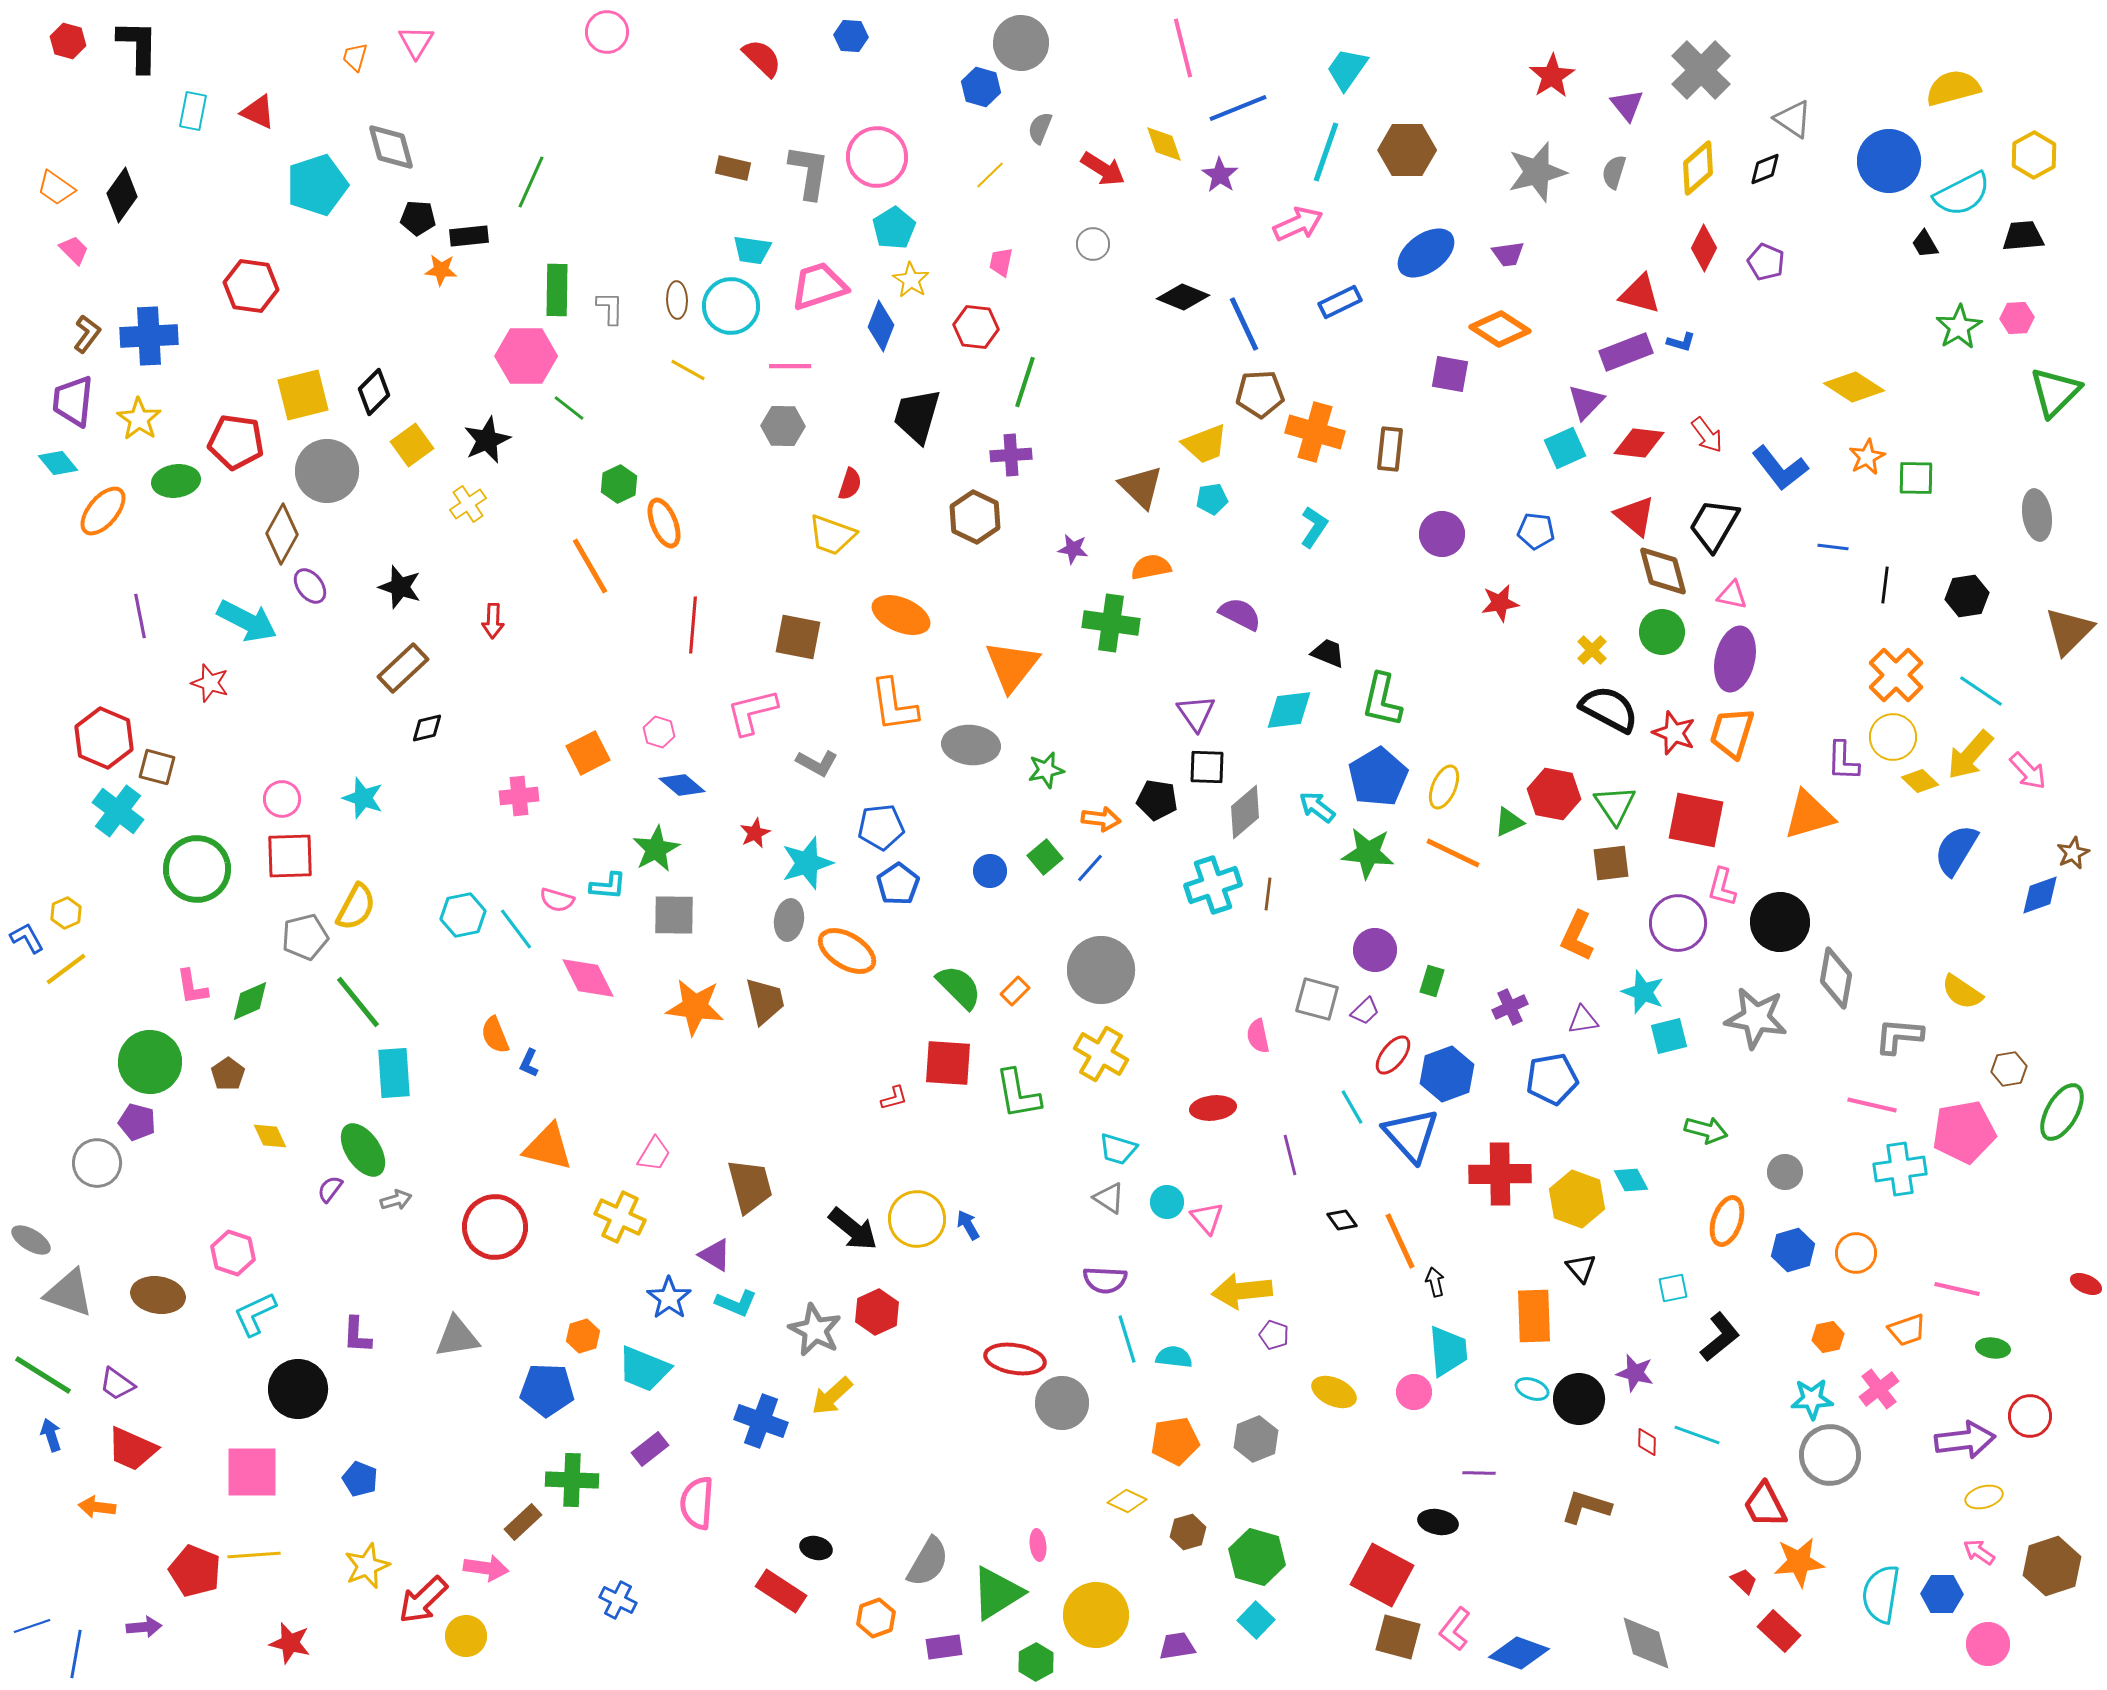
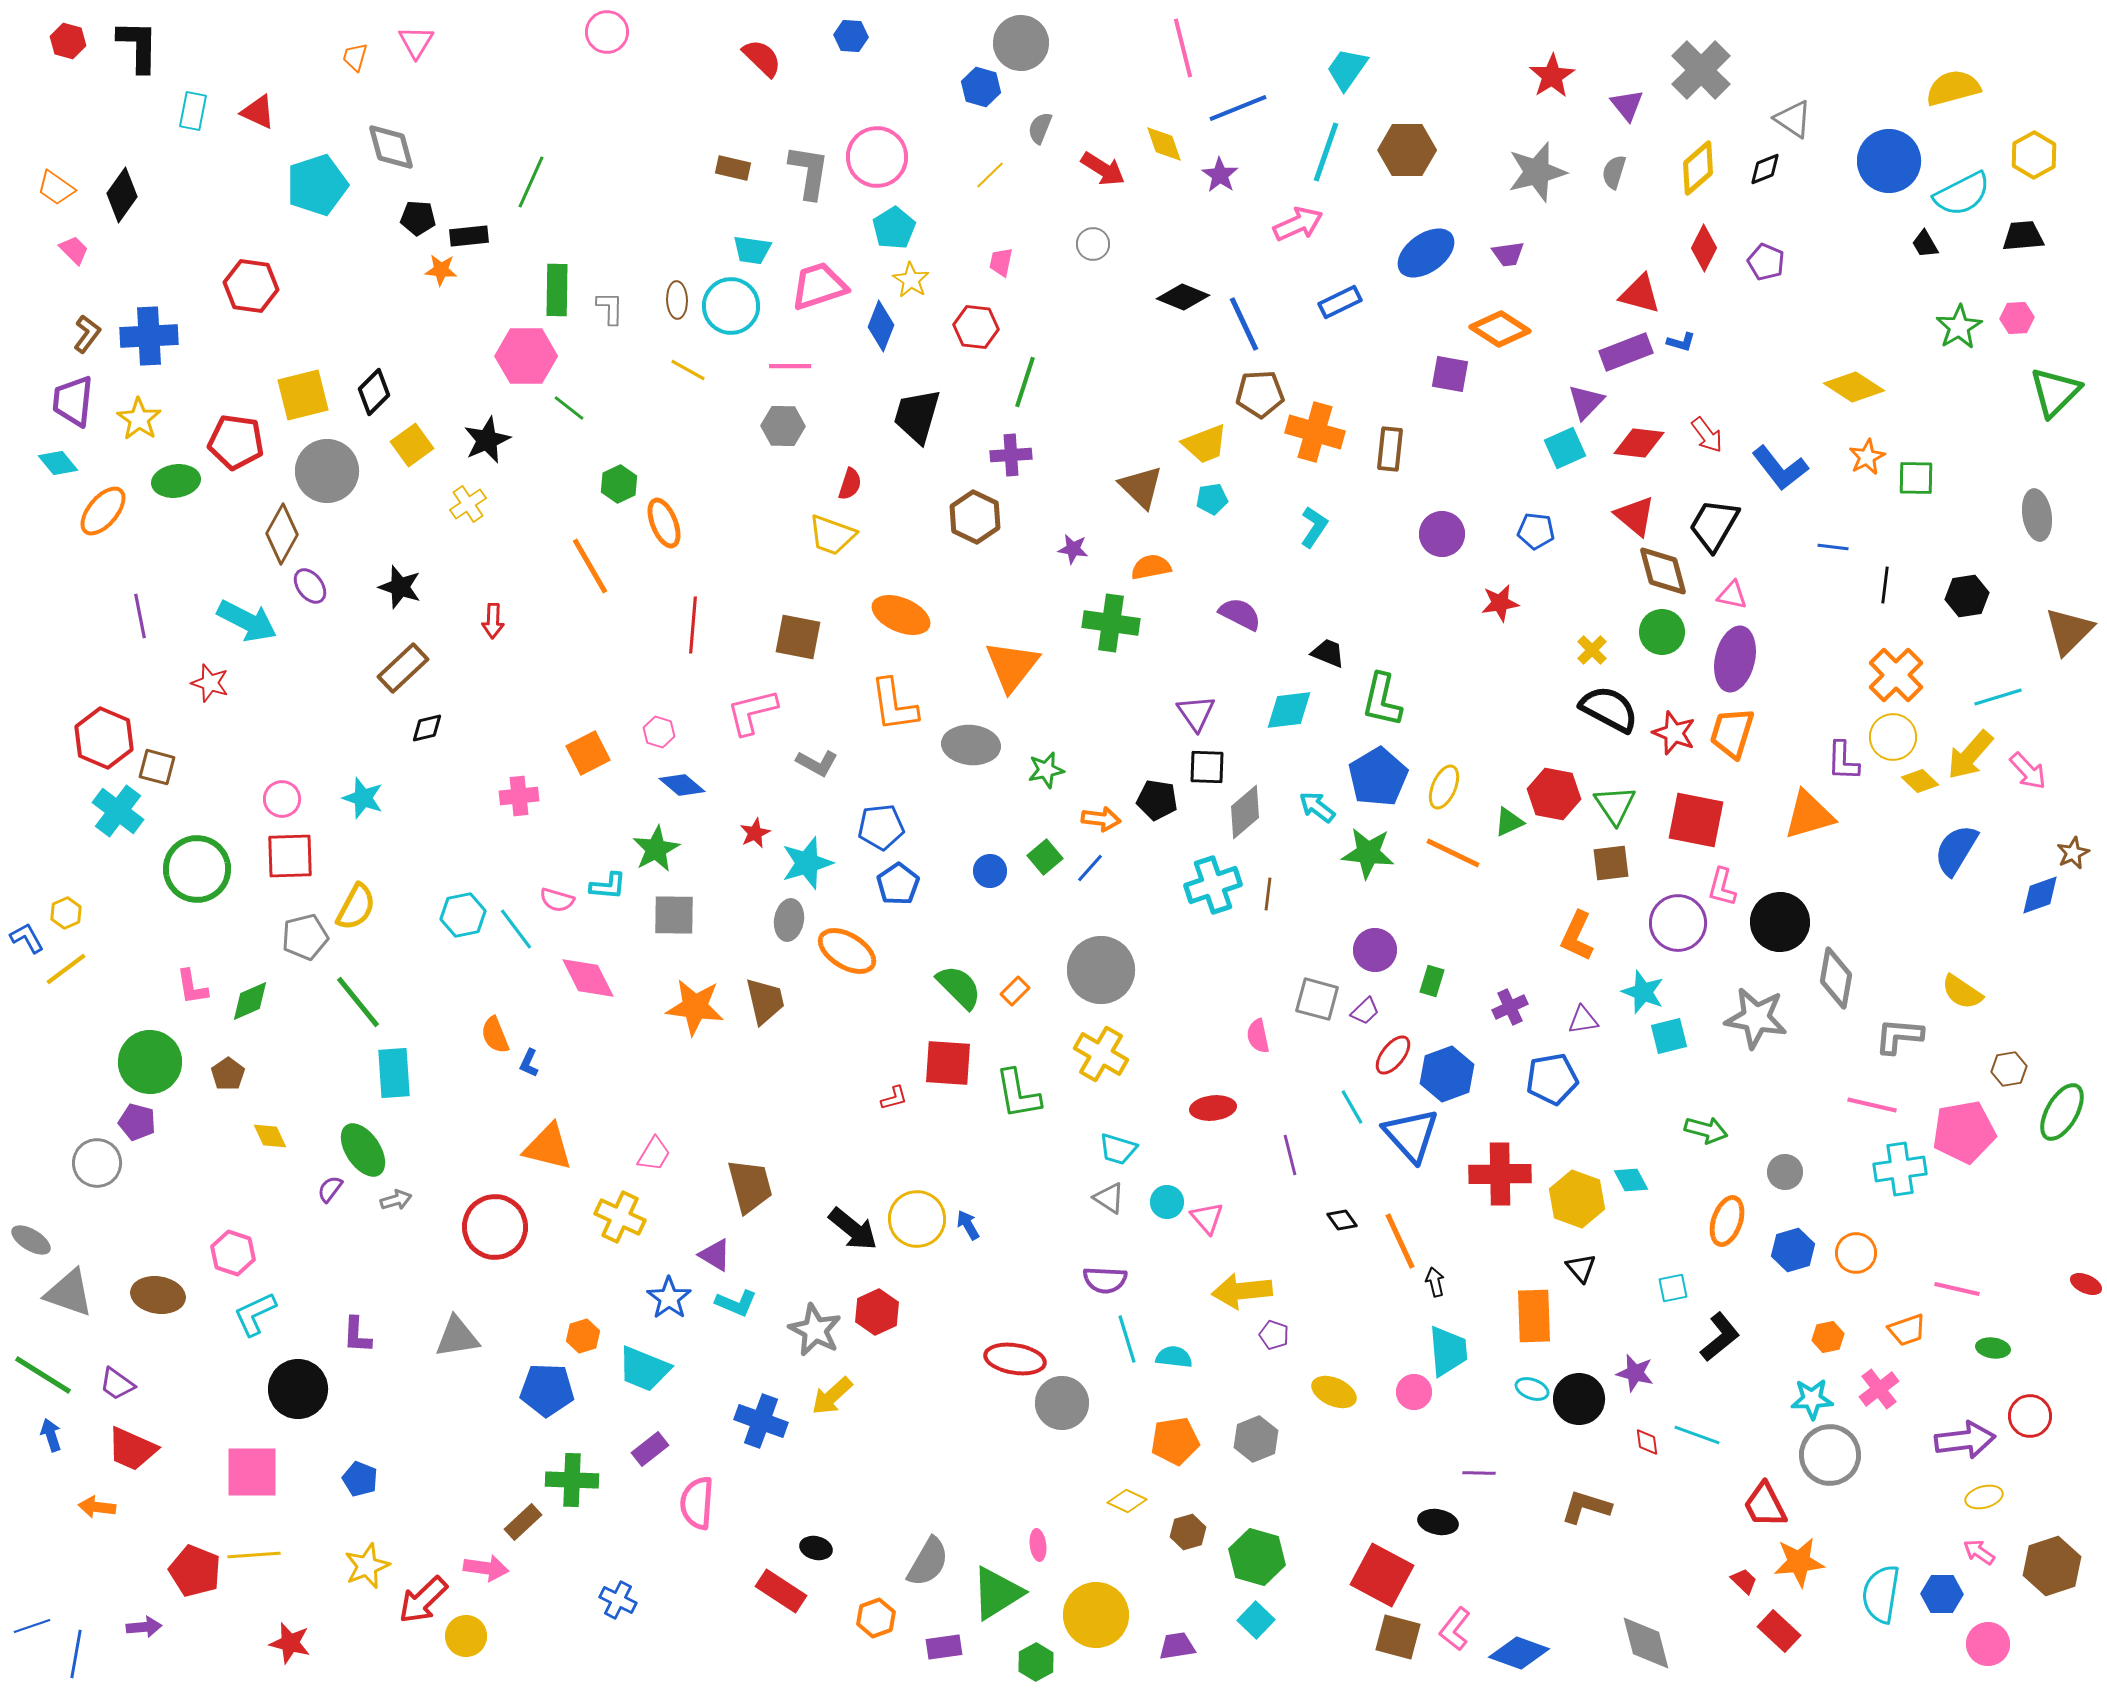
cyan line at (1981, 691): moved 17 px right, 6 px down; rotated 51 degrees counterclockwise
red diamond at (1647, 1442): rotated 8 degrees counterclockwise
